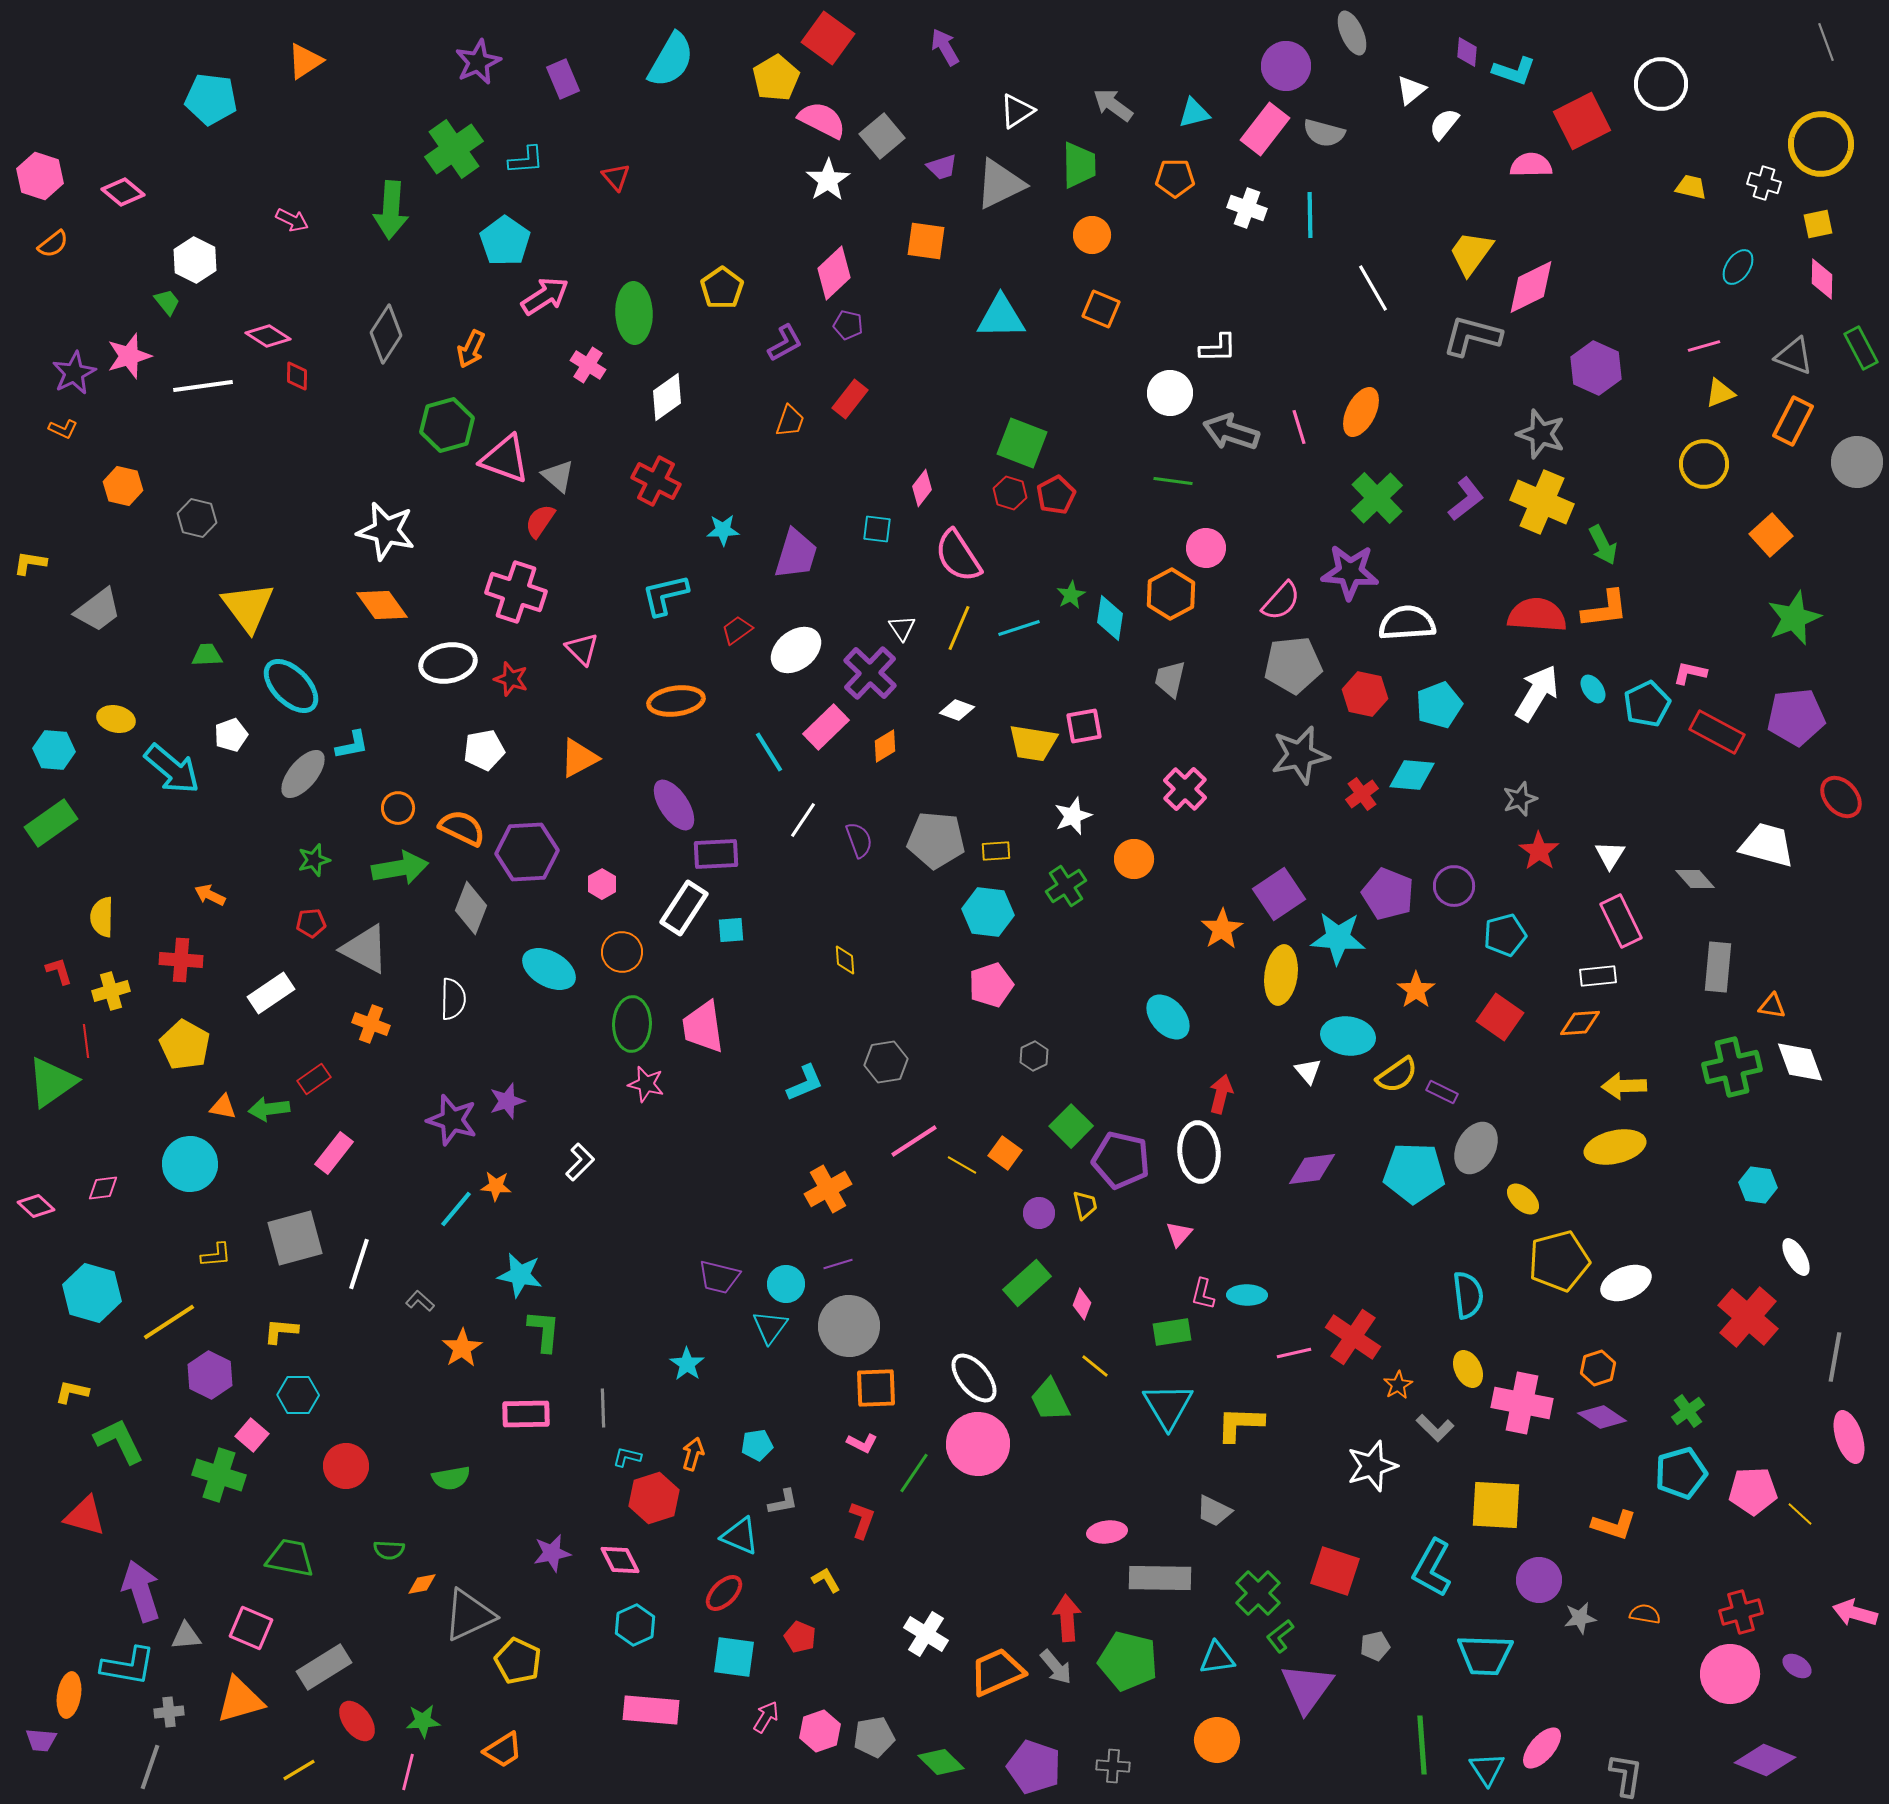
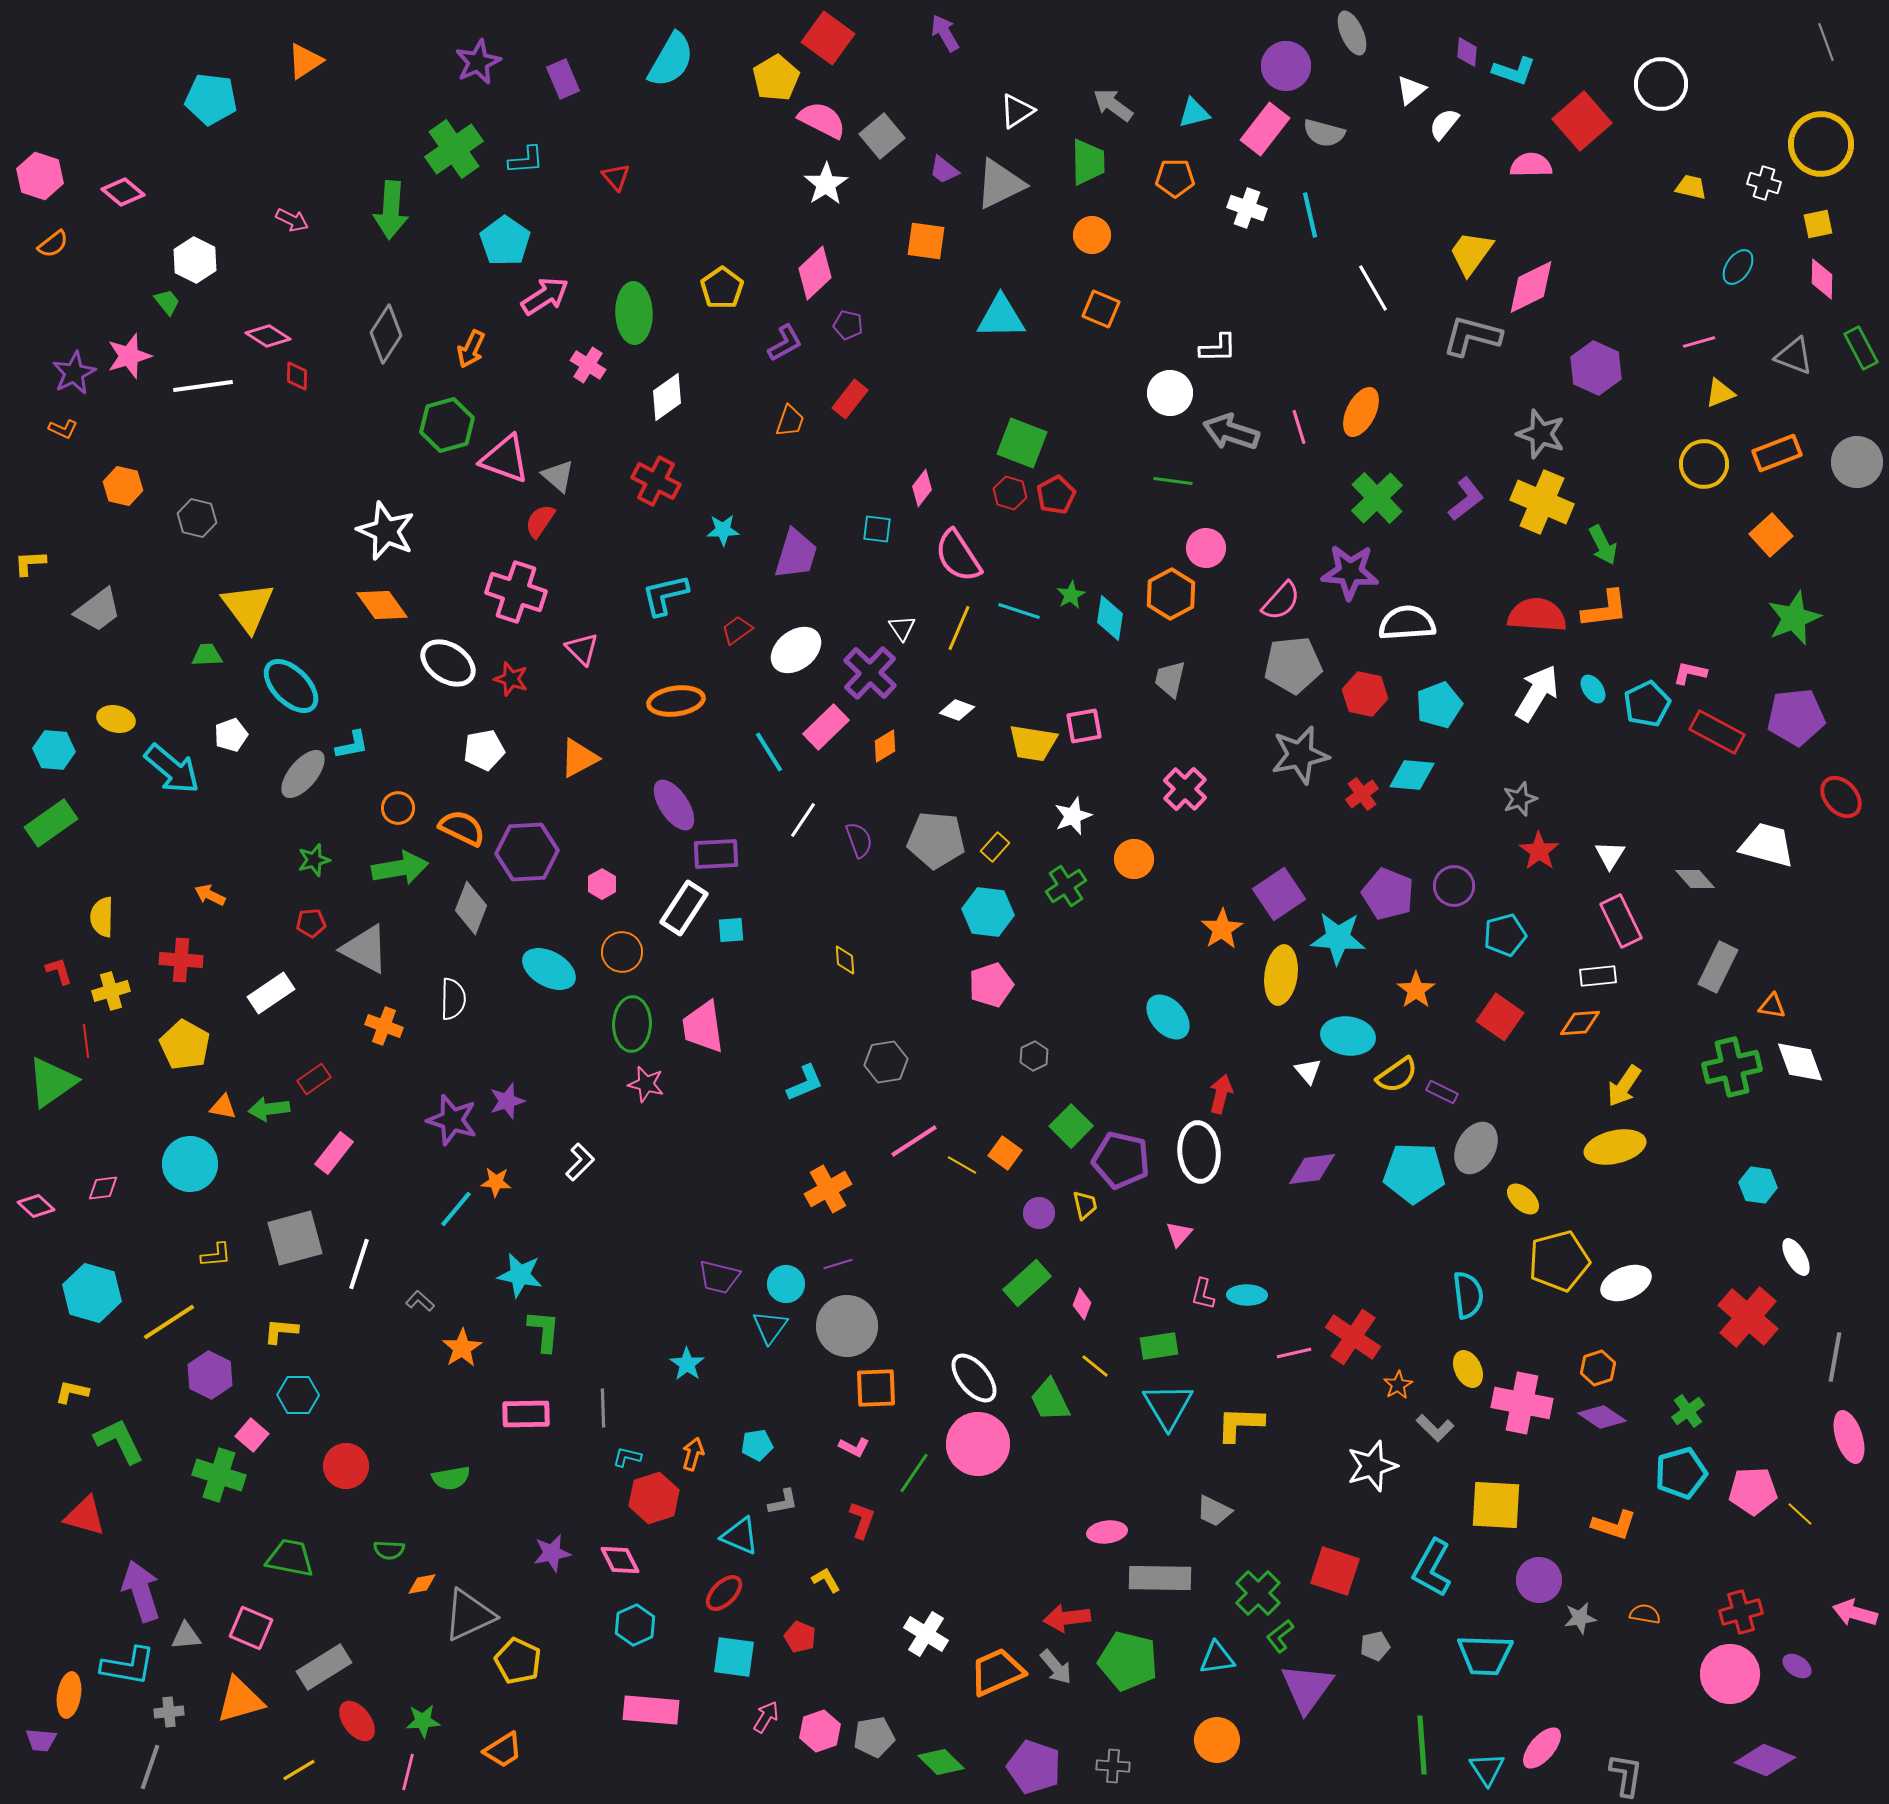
purple arrow at (945, 47): moved 14 px up
red square at (1582, 121): rotated 14 degrees counterclockwise
green trapezoid at (1079, 165): moved 9 px right, 3 px up
purple trapezoid at (942, 167): moved 2 px right, 3 px down; rotated 56 degrees clockwise
white star at (828, 180): moved 2 px left, 4 px down
cyan line at (1310, 215): rotated 12 degrees counterclockwise
pink diamond at (834, 273): moved 19 px left
pink line at (1704, 346): moved 5 px left, 4 px up
orange rectangle at (1793, 421): moved 16 px left, 32 px down; rotated 42 degrees clockwise
white star at (386, 531): rotated 10 degrees clockwise
yellow L-shape at (30, 563): rotated 12 degrees counterclockwise
cyan line at (1019, 628): moved 17 px up; rotated 36 degrees clockwise
white ellipse at (448, 663): rotated 44 degrees clockwise
yellow rectangle at (996, 851): moved 1 px left, 4 px up; rotated 44 degrees counterclockwise
gray rectangle at (1718, 967): rotated 21 degrees clockwise
orange cross at (371, 1024): moved 13 px right, 2 px down
yellow arrow at (1624, 1086): rotated 54 degrees counterclockwise
orange star at (496, 1186): moved 4 px up
gray circle at (849, 1326): moved 2 px left
green rectangle at (1172, 1332): moved 13 px left, 14 px down
pink L-shape at (862, 1443): moved 8 px left, 4 px down
red arrow at (1067, 1618): rotated 93 degrees counterclockwise
